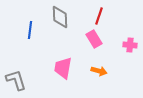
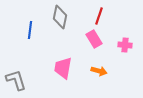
gray diamond: rotated 15 degrees clockwise
pink cross: moved 5 px left
